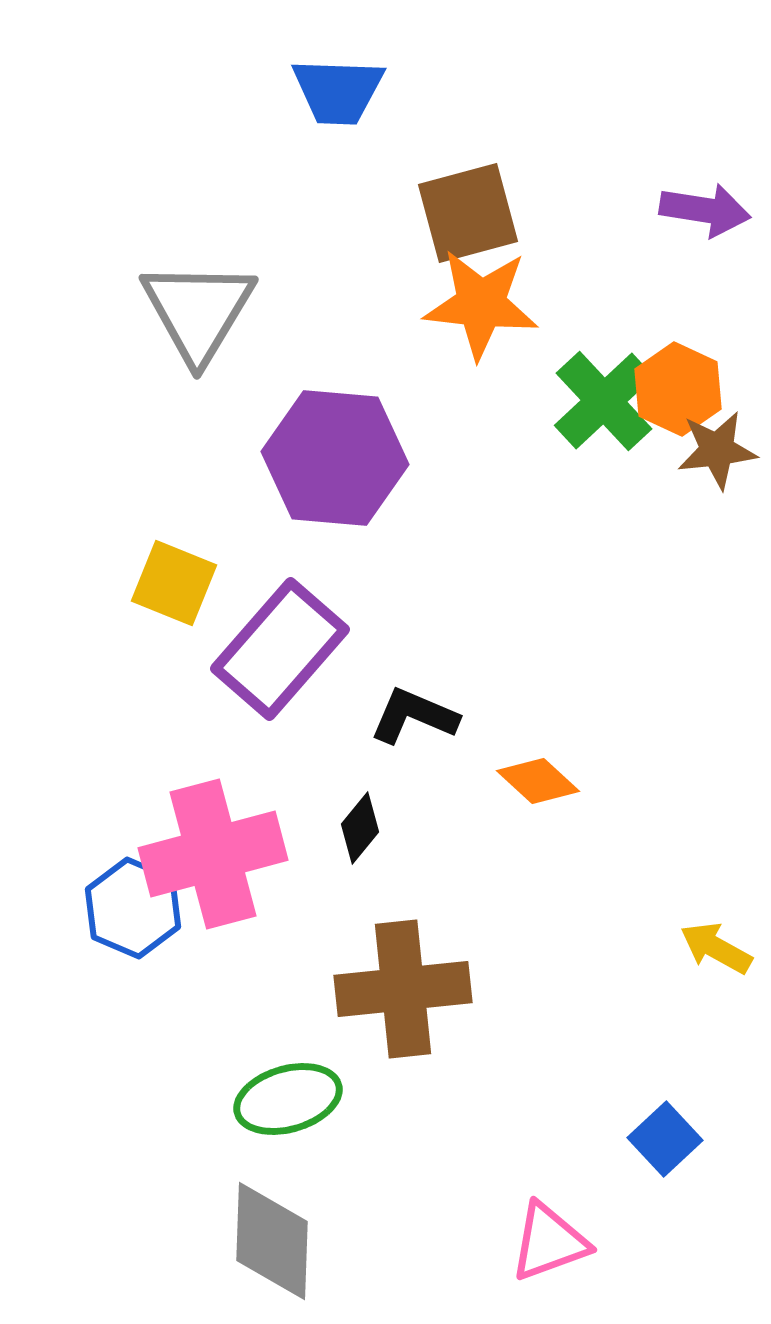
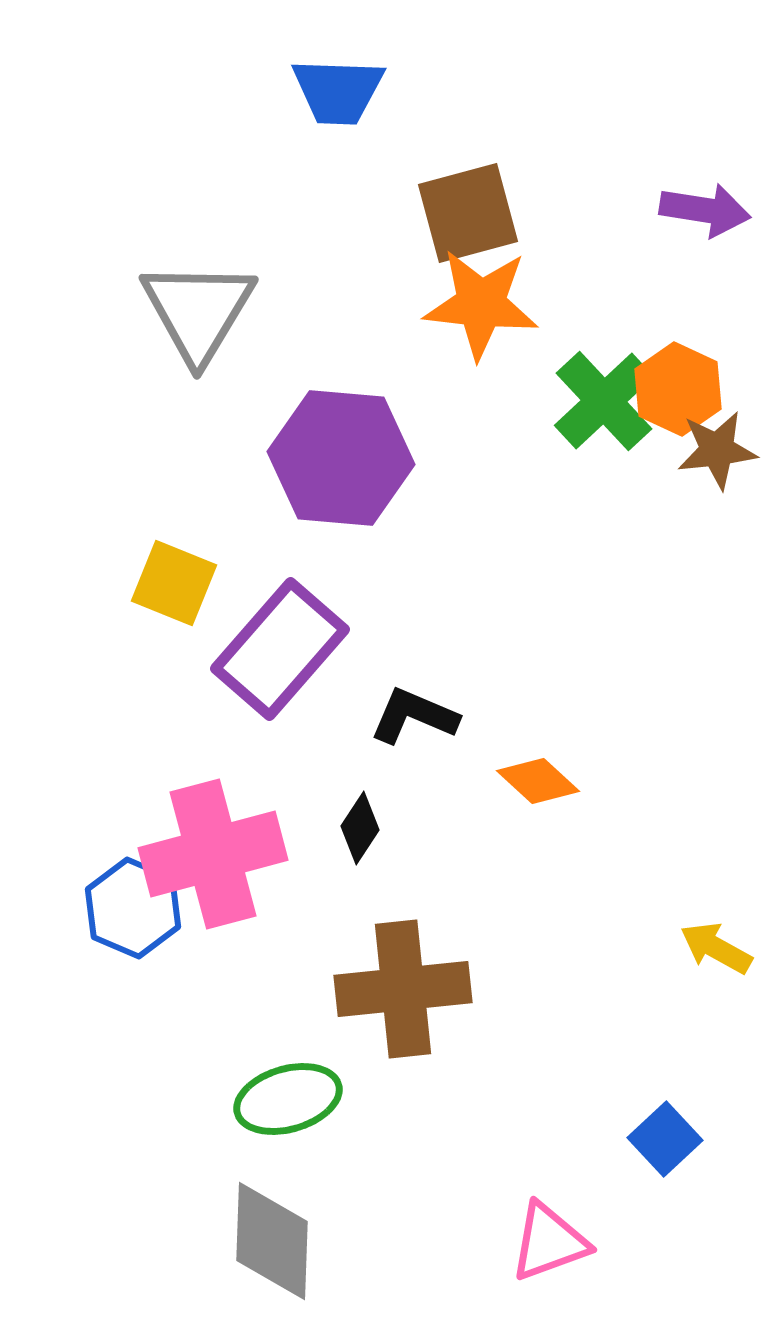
purple hexagon: moved 6 px right
black diamond: rotated 6 degrees counterclockwise
